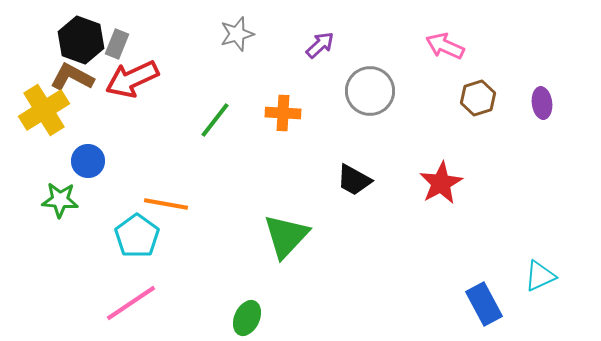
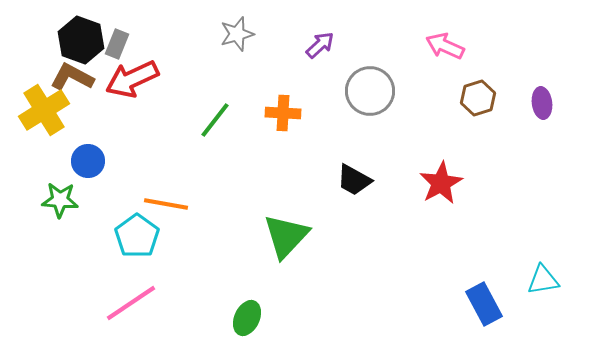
cyan triangle: moved 3 px right, 4 px down; rotated 16 degrees clockwise
